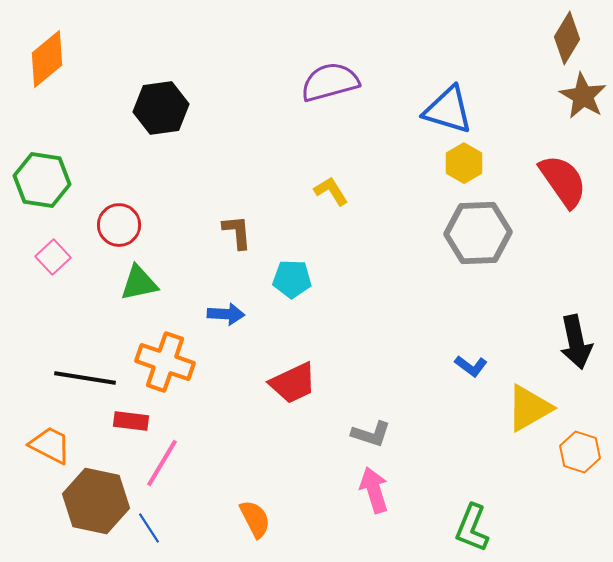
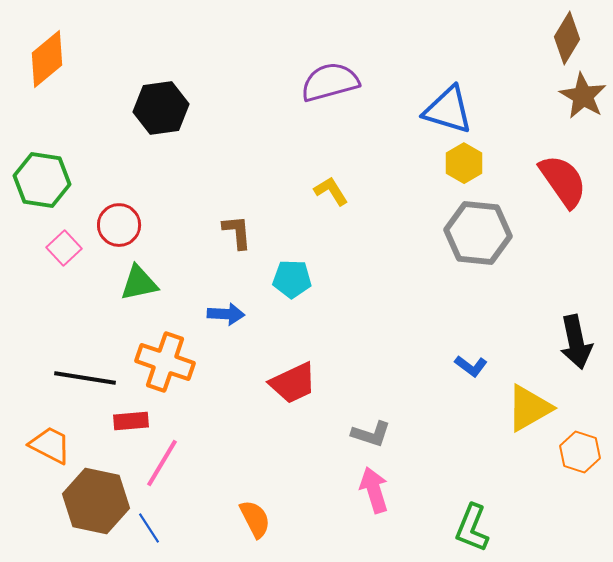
gray hexagon: rotated 8 degrees clockwise
pink square: moved 11 px right, 9 px up
red rectangle: rotated 12 degrees counterclockwise
